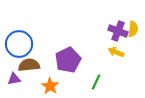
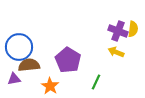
blue circle: moved 3 px down
purple pentagon: rotated 15 degrees counterclockwise
